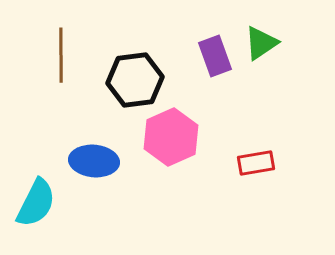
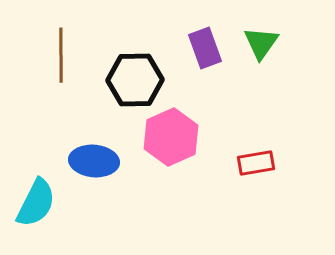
green triangle: rotated 21 degrees counterclockwise
purple rectangle: moved 10 px left, 8 px up
black hexagon: rotated 6 degrees clockwise
